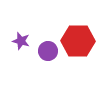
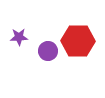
purple star: moved 2 px left, 4 px up; rotated 18 degrees counterclockwise
